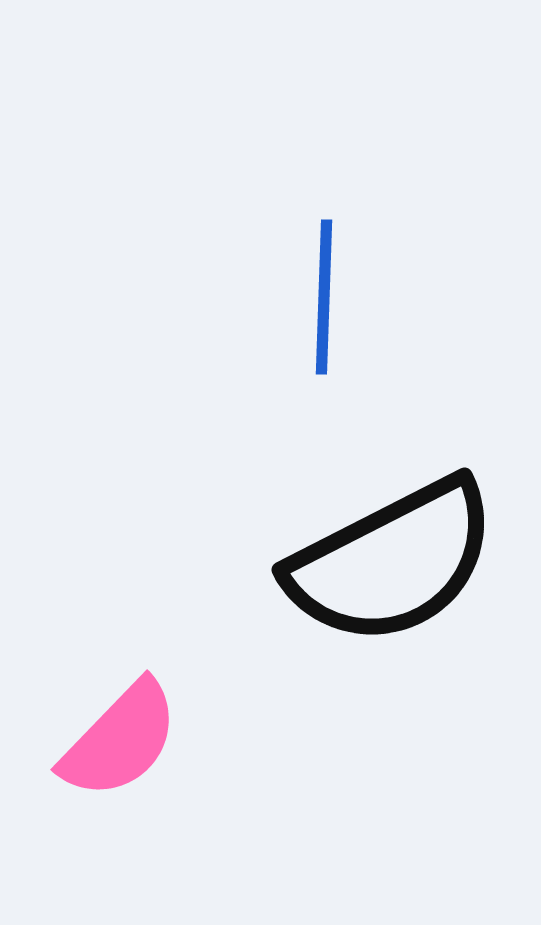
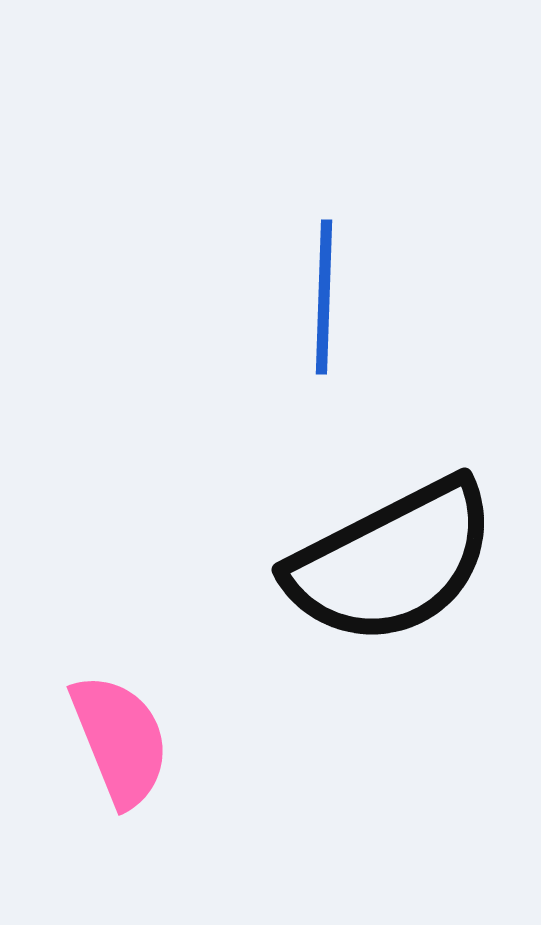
pink semicircle: rotated 66 degrees counterclockwise
